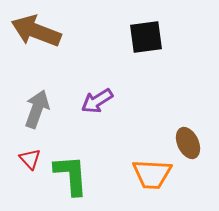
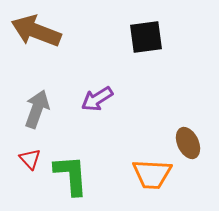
purple arrow: moved 2 px up
